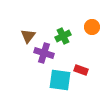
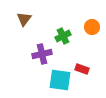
brown triangle: moved 4 px left, 17 px up
purple cross: moved 2 px left, 1 px down; rotated 30 degrees counterclockwise
red rectangle: moved 1 px right, 1 px up
